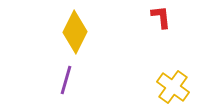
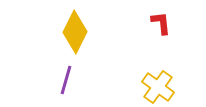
red L-shape: moved 6 px down
yellow cross: moved 15 px left
